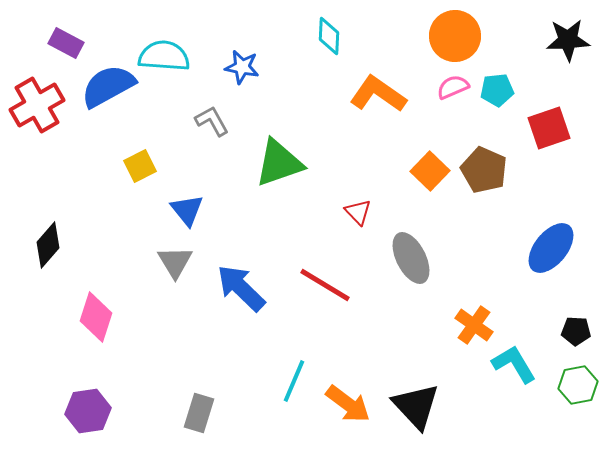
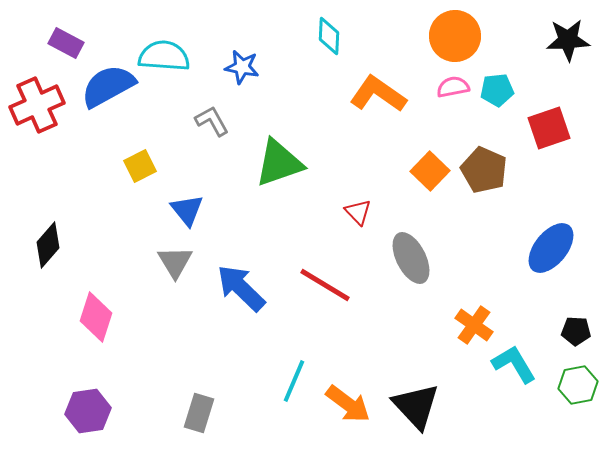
pink semicircle: rotated 12 degrees clockwise
red cross: rotated 6 degrees clockwise
